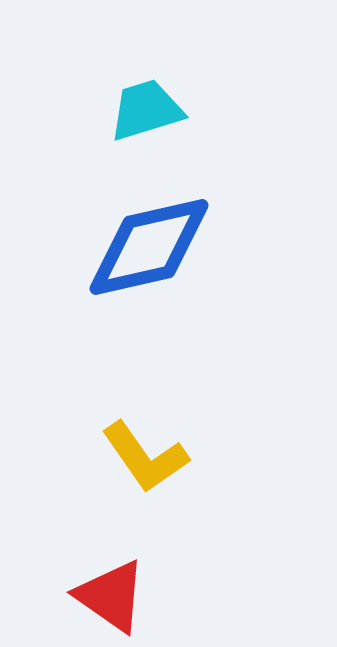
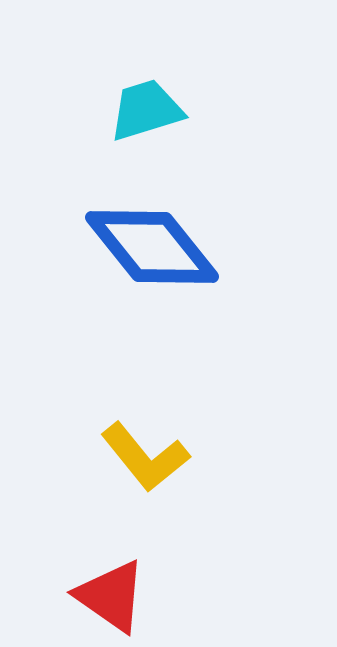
blue diamond: moved 3 px right; rotated 64 degrees clockwise
yellow L-shape: rotated 4 degrees counterclockwise
